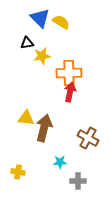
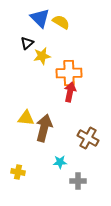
black triangle: rotated 32 degrees counterclockwise
